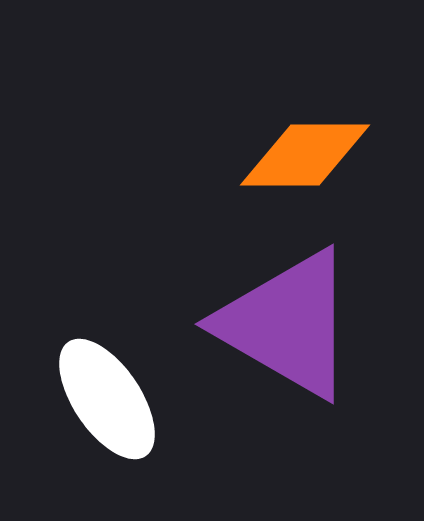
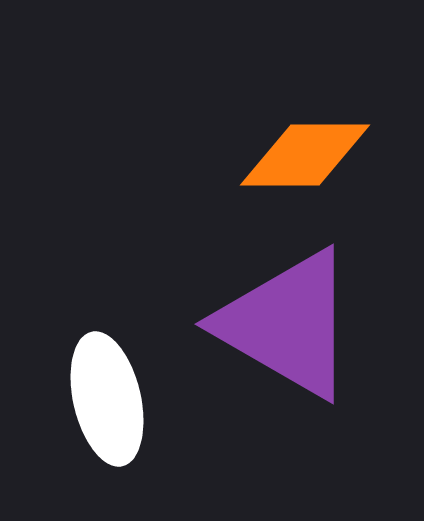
white ellipse: rotated 21 degrees clockwise
